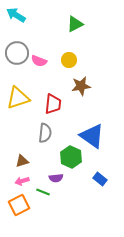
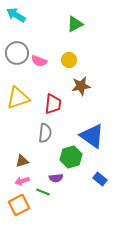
green hexagon: rotated 20 degrees clockwise
